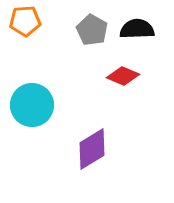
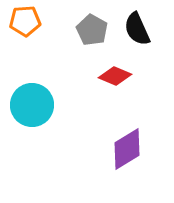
black semicircle: rotated 112 degrees counterclockwise
red diamond: moved 8 px left
purple diamond: moved 35 px right
